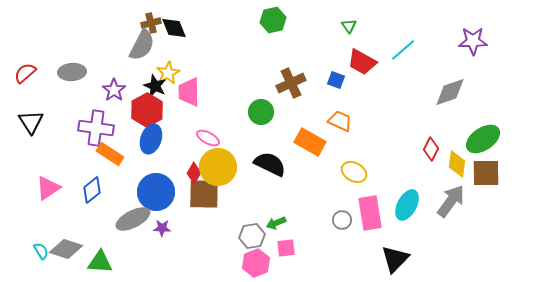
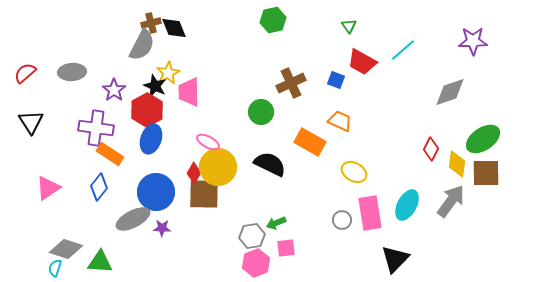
pink ellipse at (208, 138): moved 4 px down
blue diamond at (92, 190): moved 7 px right, 3 px up; rotated 12 degrees counterclockwise
cyan semicircle at (41, 251): moved 14 px right, 17 px down; rotated 132 degrees counterclockwise
